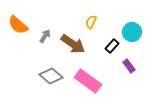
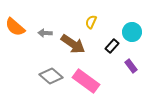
orange semicircle: moved 3 px left, 2 px down
gray arrow: moved 3 px up; rotated 120 degrees counterclockwise
purple rectangle: moved 2 px right
pink rectangle: moved 2 px left
